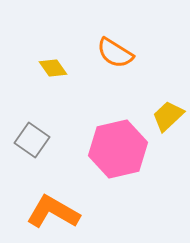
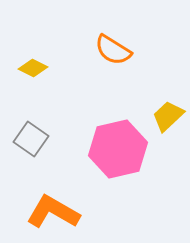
orange semicircle: moved 2 px left, 3 px up
yellow diamond: moved 20 px left; rotated 28 degrees counterclockwise
gray square: moved 1 px left, 1 px up
